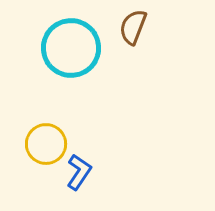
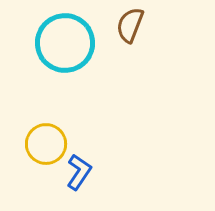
brown semicircle: moved 3 px left, 2 px up
cyan circle: moved 6 px left, 5 px up
